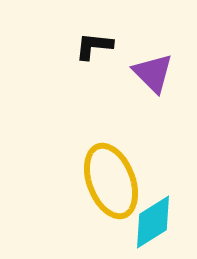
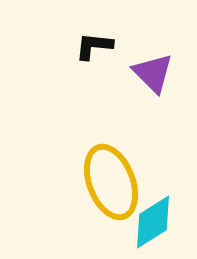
yellow ellipse: moved 1 px down
